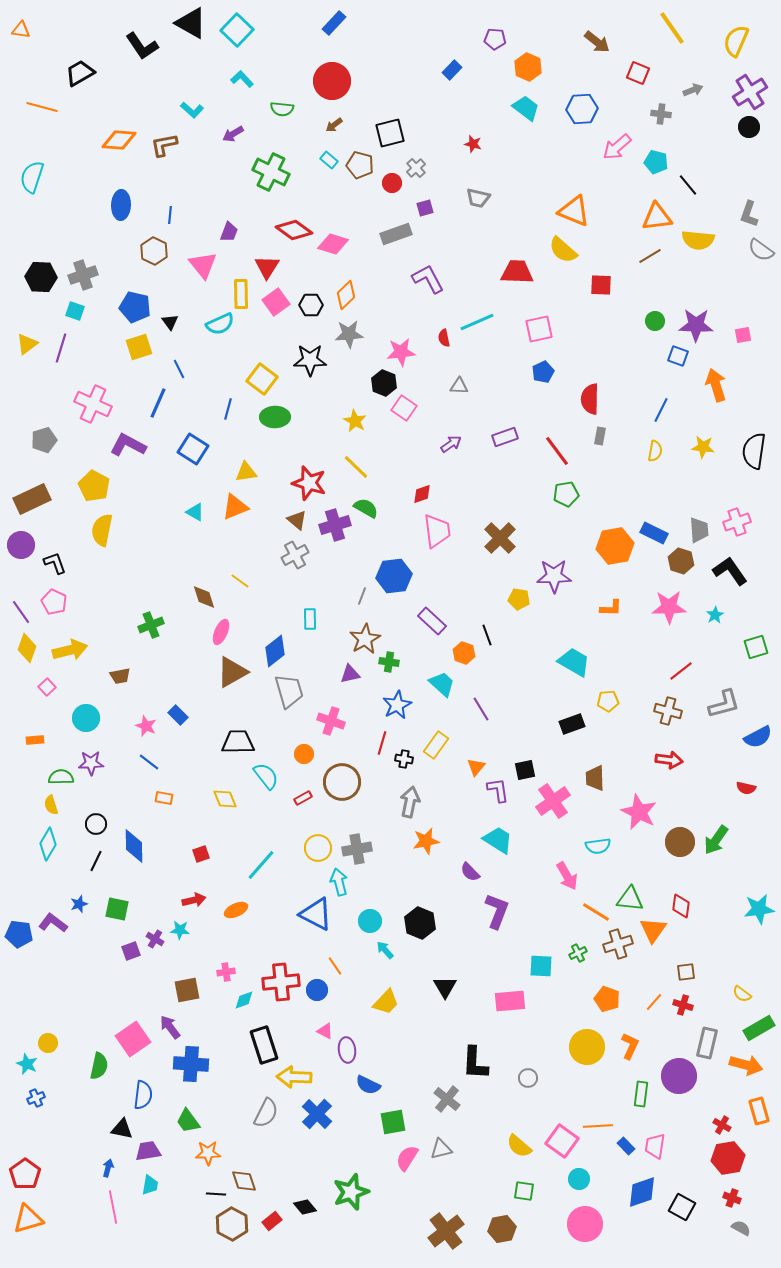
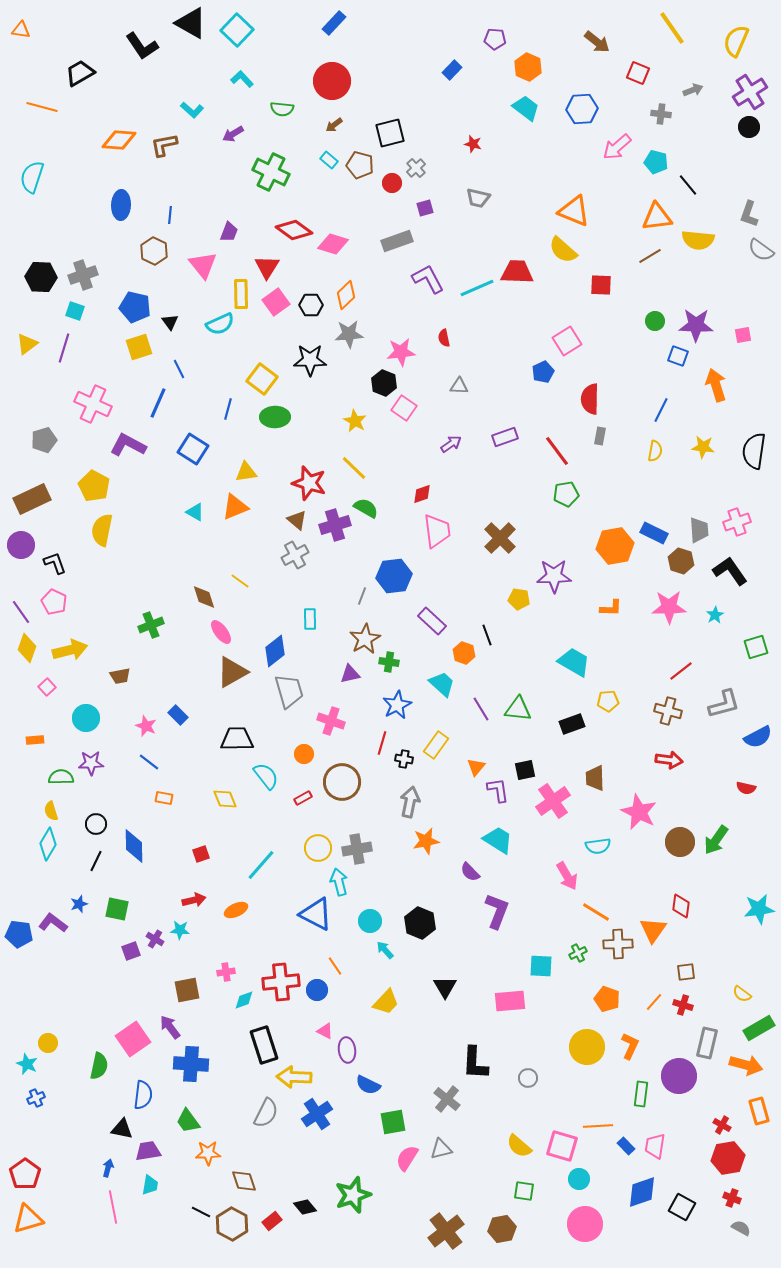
gray rectangle at (396, 234): moved 1 px right, 7 px down
cyan line at (477, 322): moved 34 px up
pink square at (539, 329): moved 28 px right, 12 px down; rotated 20 degrees counterclockwise
purple line at (61, 348): moved 3 px right
yellow line at (356, 467): moved 2 px left, 1 px down
pink ellipse at (221, 632): rotated 60 degrees counterclockwise
black trapezoid at (238, 742): moved 1 px left, 3 px up
yellow semicircle at (51, 805): moved 6 px down
green triangle at (630, 899): moved 112 px left, 190 px up
brown cross at (618, 944): rotated 16 degrees clockwise
blue cross at (317, 1114): rotated 12 degrees clockwise
pink square at (562, 1141): moved 5 px down; rotated 20 degrees counterclockwise
green star at (351, 1192): moved 2 px right, 3 px down
black line at (216, 1194): moved 15 px left, 18 px down; rotated 24 degrees clockwise
